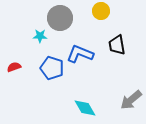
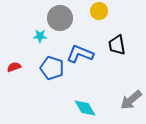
yellow circle: moved 2 px left
